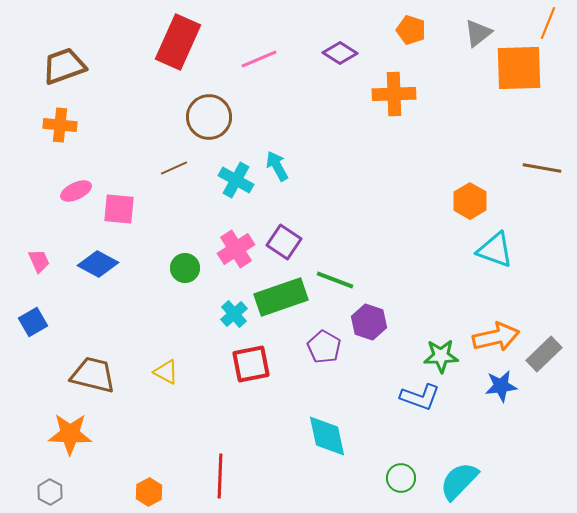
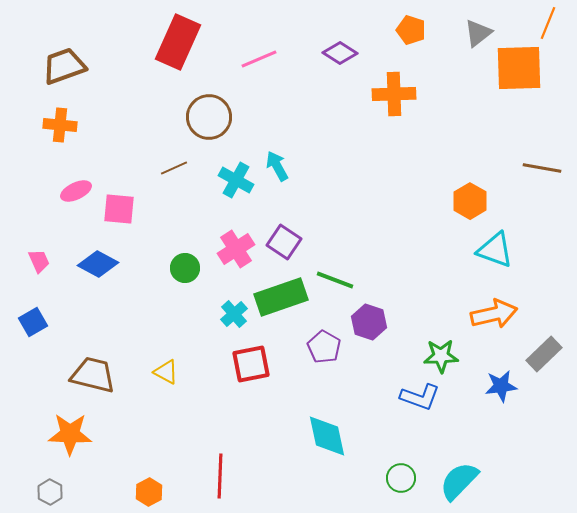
orange arrow at (496, 337): moved 2 px left, 23 px up
